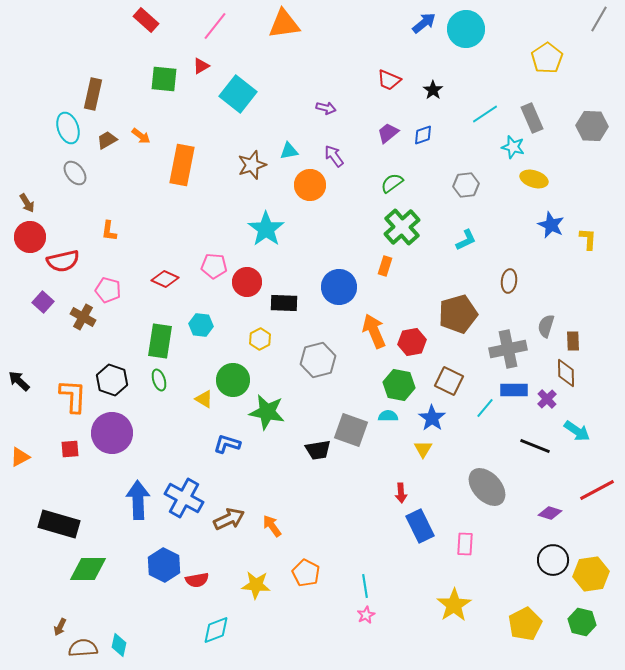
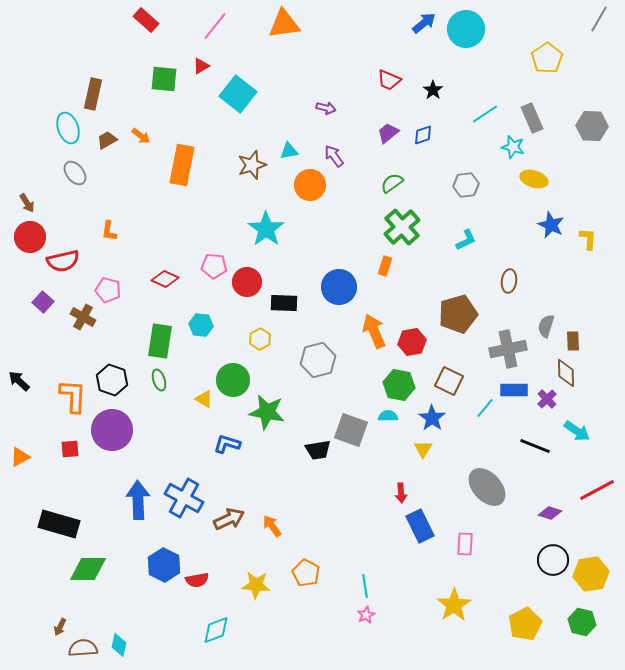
purple circle at (112, 433): moved 3 px up
